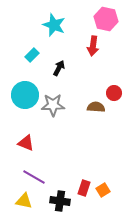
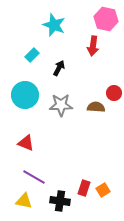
gray star: moved 8 px right
